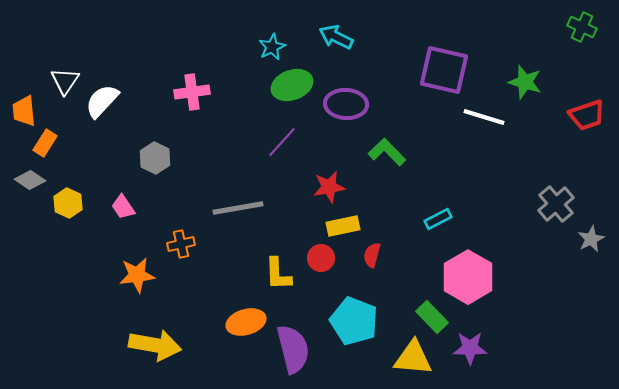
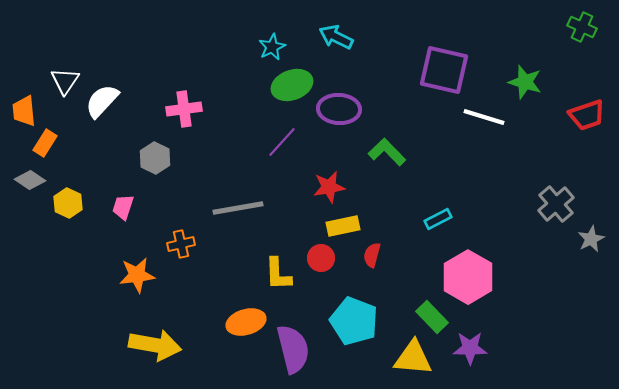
pink cross: moved 8 px left, 17 px down
purple ellipse: moved 7 px left, 5 px down
pink trapezoid: rotated 52 degrees clockwise
